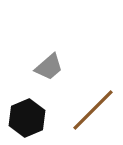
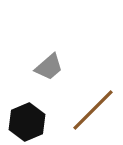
black hexagon: moved 4 px down
